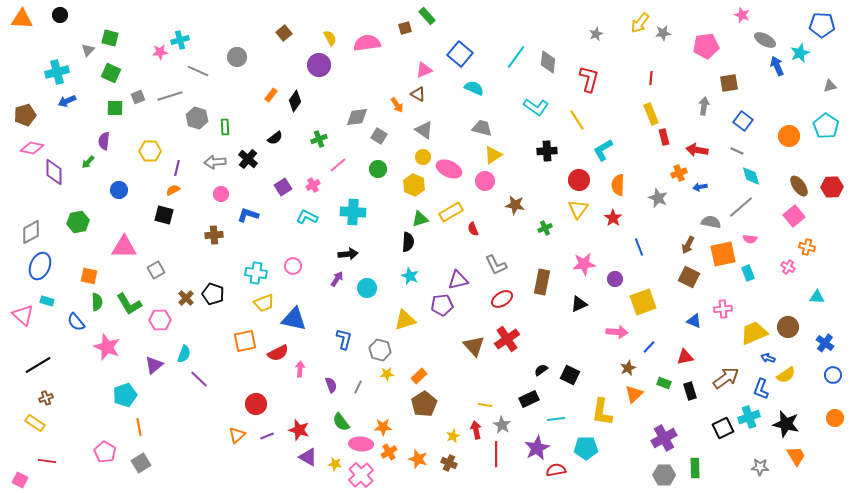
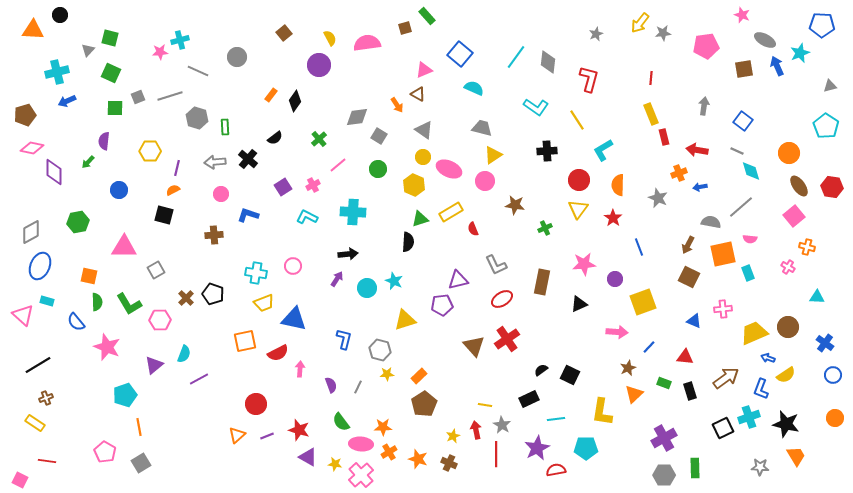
orange triangle at (22, 19): moved 11 px right, 11 px down
brown square at (729, 83): moved 15 px right, 14 px up
orange circle at (789, 136): moved 17 px down
green cross at (319, 139): rotated 21 degrees counterclockwise
cyan diamond at (751, 176): moved 5 px up
red hexagon at (832, 187): rotated 10 degrees clockwise
cyan star at (410, 276): moved 16 px left, 5 px down
red triangle at (685, 357): rotated 18 degrees clockwise
purple line at (199, 379): rotated 72 degrees counterclockwise
